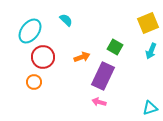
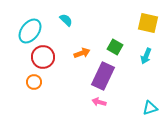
yellow square: rotated 35 degrees clockwise
cyan arrow: moved 5 px left, 5 px down
orange arrow: moved 4 px up
